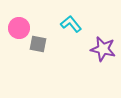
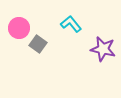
gray square: rotated 24 degrees clockwise
